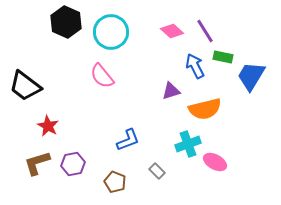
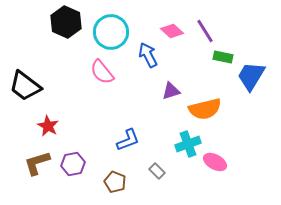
blue arrow: moved 47 px left, 11 px up
pink semicircle: moved 4 px up
